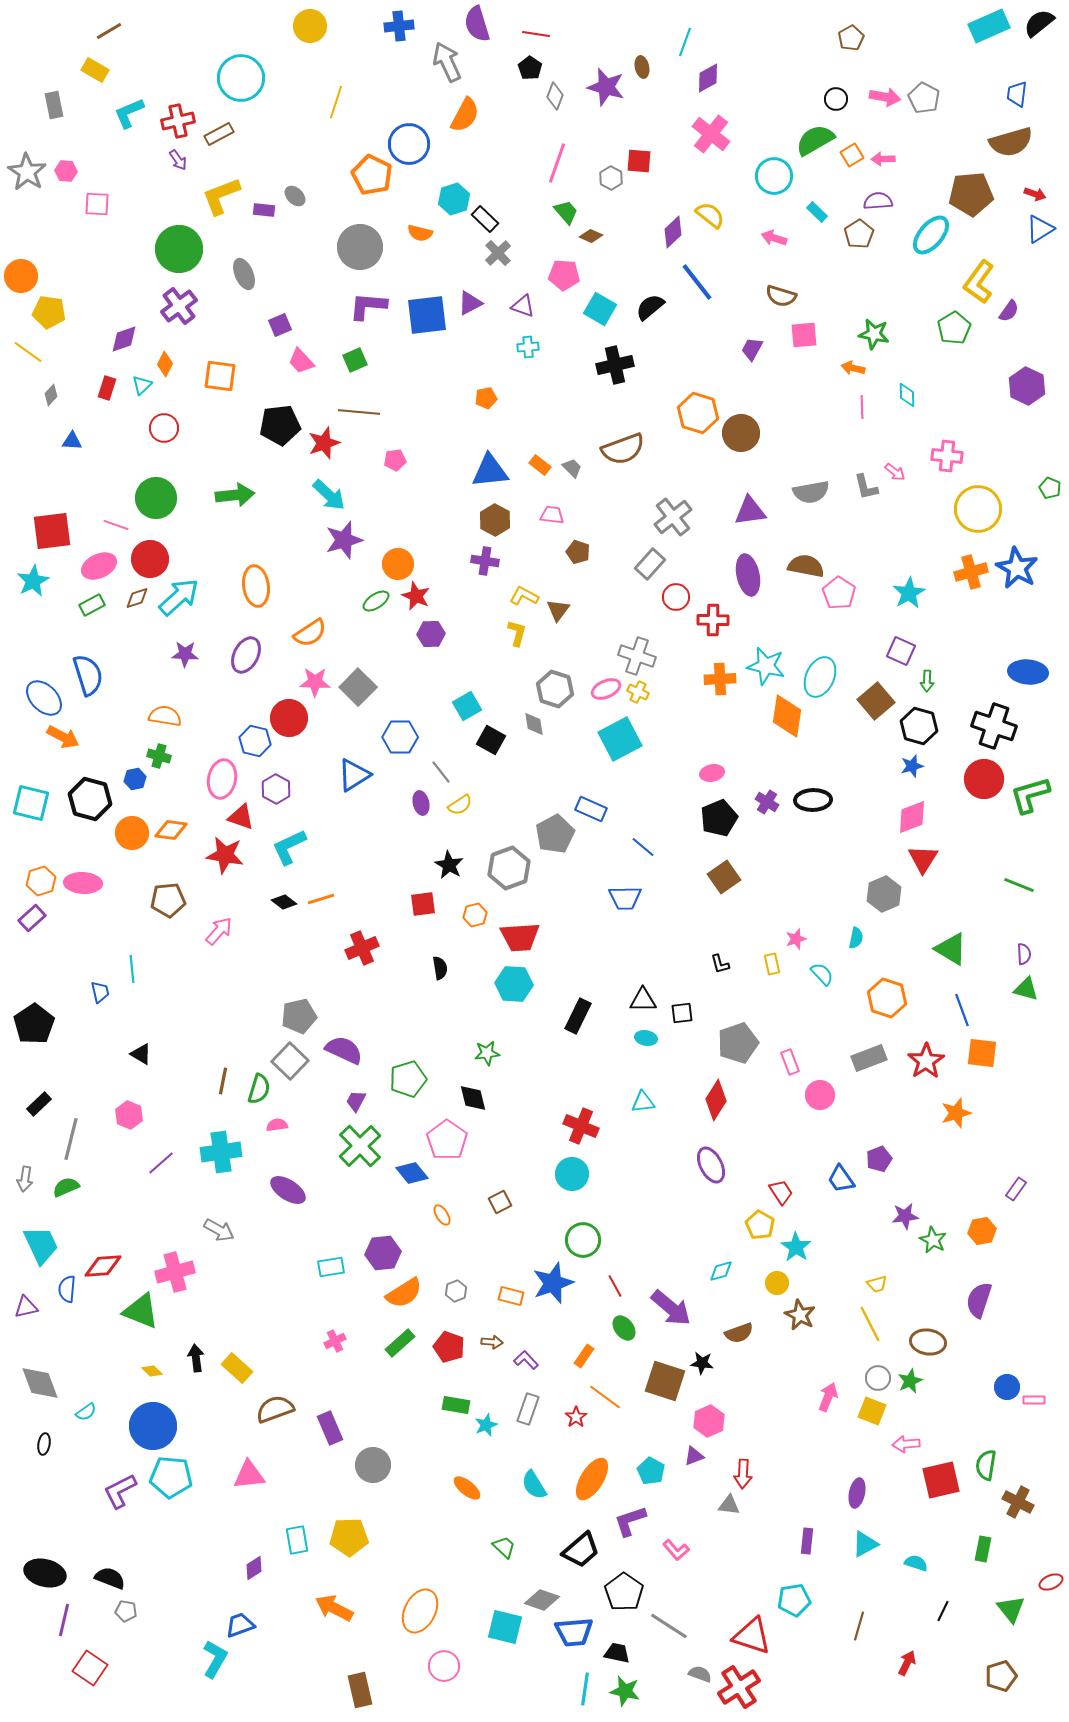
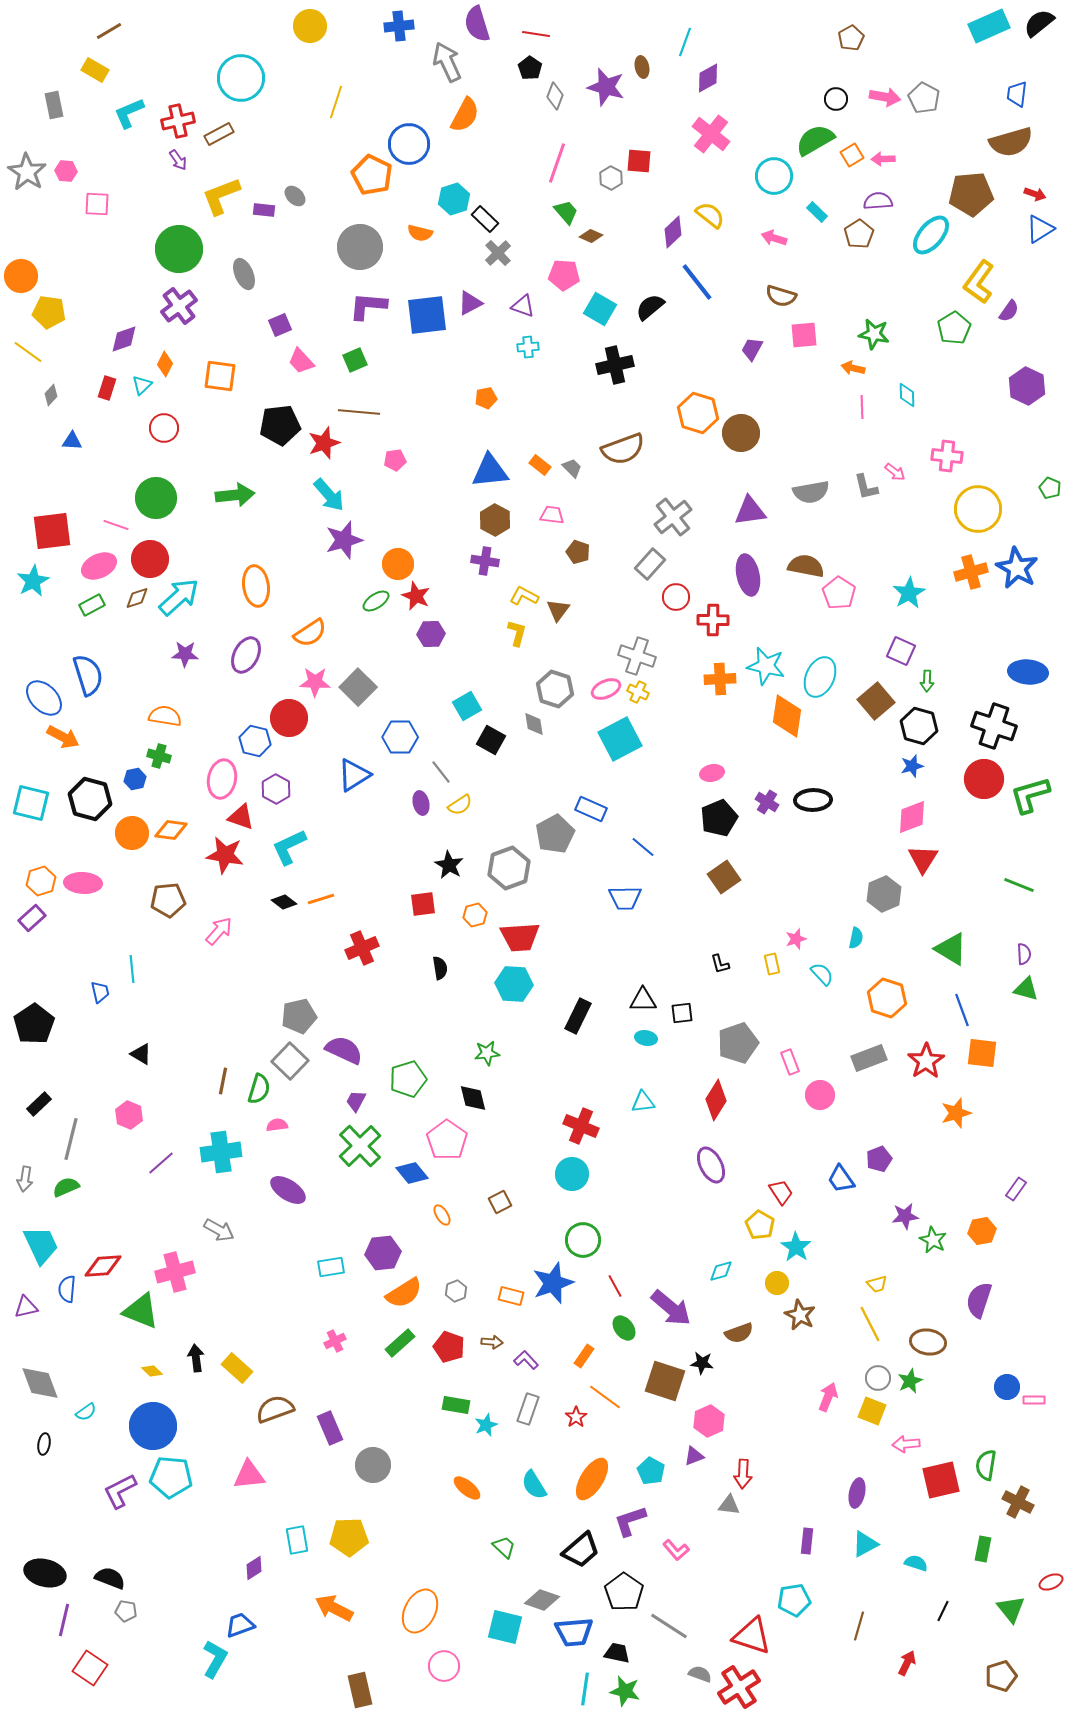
cyan arrow at (329, 495): rotated 6 degrees clockwise
